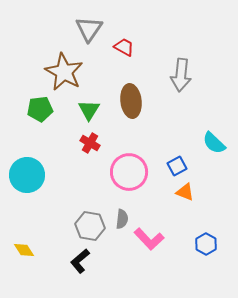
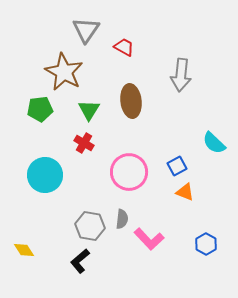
gray triangle: moved 3 px left, 1 px down
red cross: moved 6 px left
cyan circle: moved 18 px right
